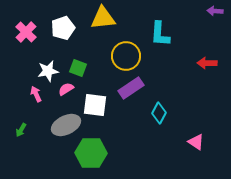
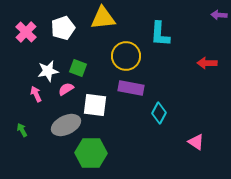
purple arrow: moved 4 px right, 4 px down
purple rectangle: rotated 45 degrees clockwise
green arrow: moved 1 px right; rotated 120 degrees clockwise
